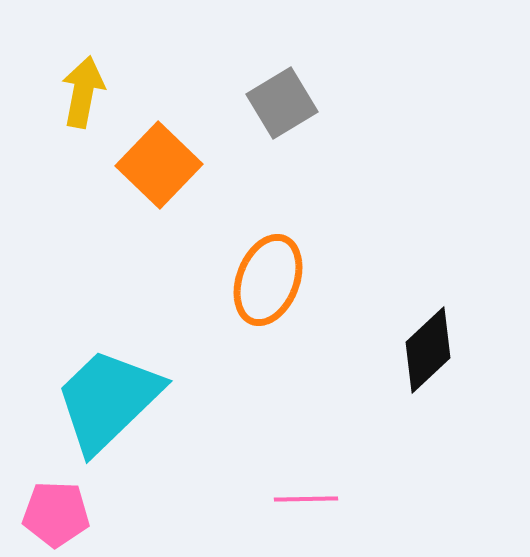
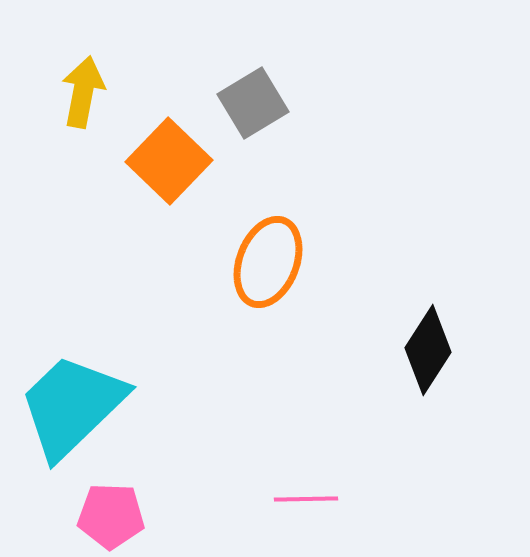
gray square: moved 29 px left
orange square: moved 10 px right, 4 px up
orange ellipse: moved 18 px up
black diamond: rotated 14 degrees counterclockwise
cyan trapezoid: moved 36 px left, 6 px down
pink pentagon: moved 55 px right, 2 px down
